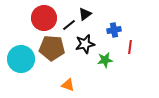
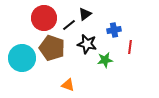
black star: moved 2 px right; rotated 24 degrees clockwise
brown pentagon: rotated 15 degrees clockwise
cyan circle: moved 1 px right, 1 px up
